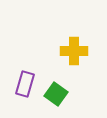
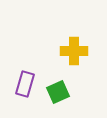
green square: moved 2 px right, 2 px up; rotated 30 degrees clockwise
